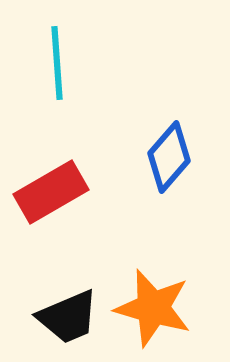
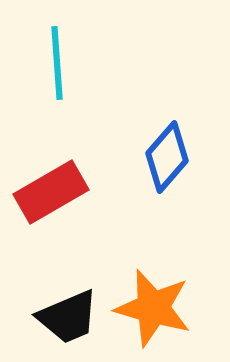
blue diamond: moved 2 px left
